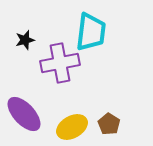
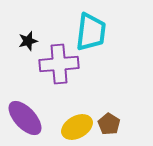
black star: moved 3 px right, 1 px down
purple cross: moved 1 px left, 1 px down; rotated 6 degrees clockwise
purple ellipse: moved 1 px right, 4 px down
yellow ellipse: moved 5 px right
